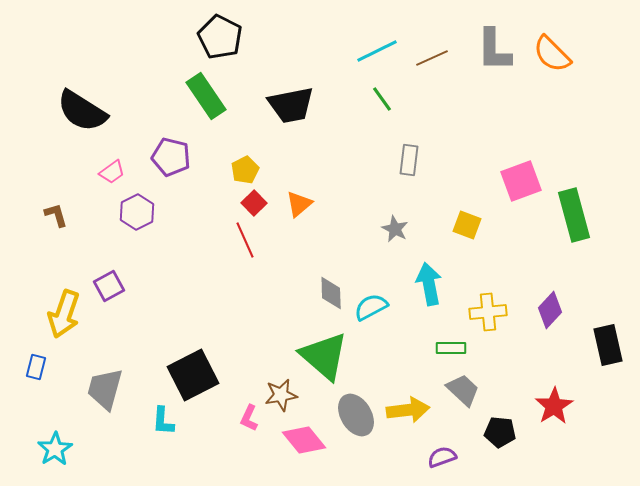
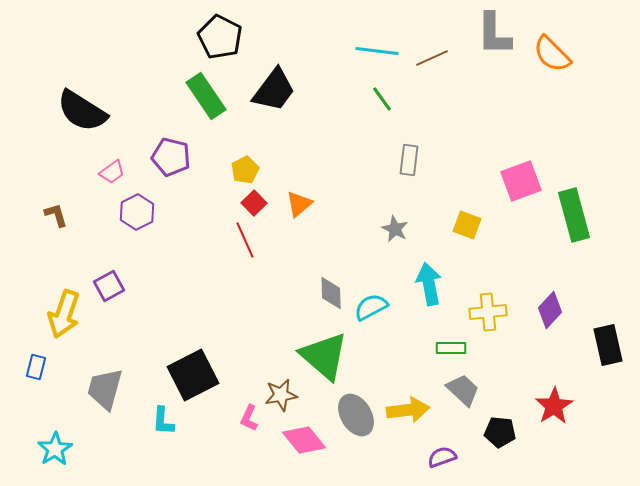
gray L-shape at (494, 50): moved 16 px up
cyan line at (377, 51): rotated 33 degrees clockwise
black trapezoid at (291, 105): moved 17 px left, 15 px up; rotated 42 degrees counterclockwise
